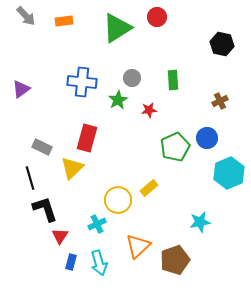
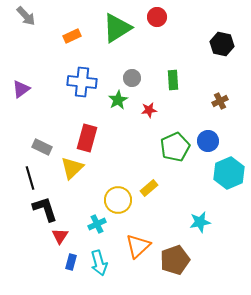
orange rectangle: moved 8 px right, 15 px down; rotated 18 degrees counterclockwise
blue circle: moved 1 px right, 3 px down
